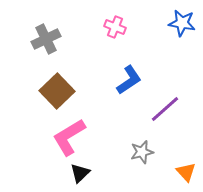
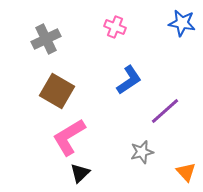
brown square: rotated 16 degrees counterclockwise
purple line: moved 2 px down
